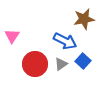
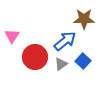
brown star: rotated 10 degrees clockwise
blue arrow: rotated 65 degrees counterclockwise
red circle: moved 7 px up
